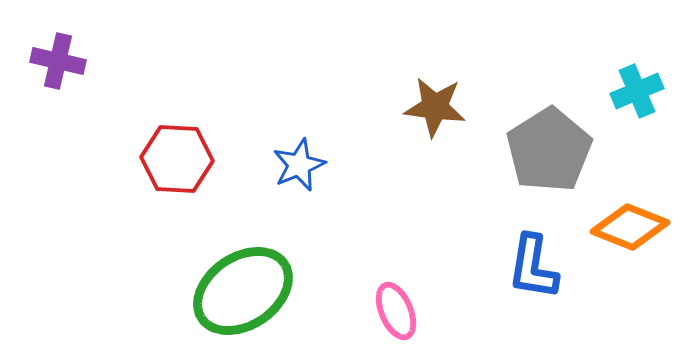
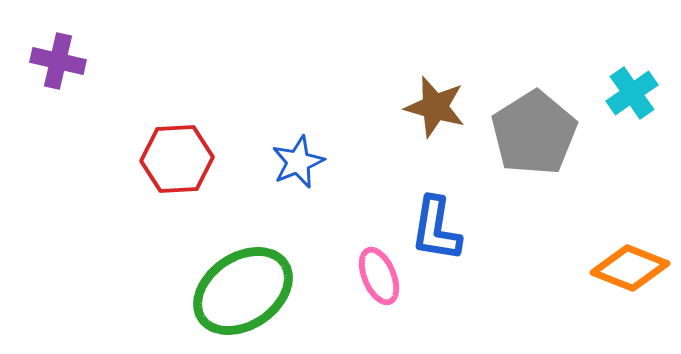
cyan cross: moved 5 px left, 2 px down; rotated 12 degrees counterclockwise
brown star: rotated 8 degrees clockwise
gray pentagon: moved 15 px left, 17 px up
red hexagon: rotated 6 degrees counterclockwise
blue star: moved 1 px left, 3 px up
orange diamond: moved 41 px down
blue L-shape: moved 97 px left, 38 px up
pink ellipse: moved 17 px left, 35 px up
